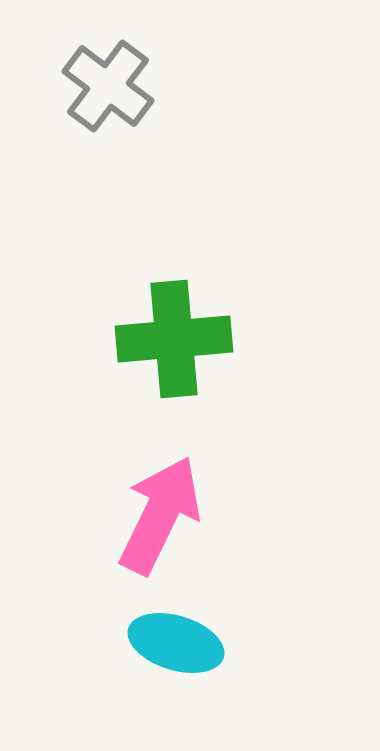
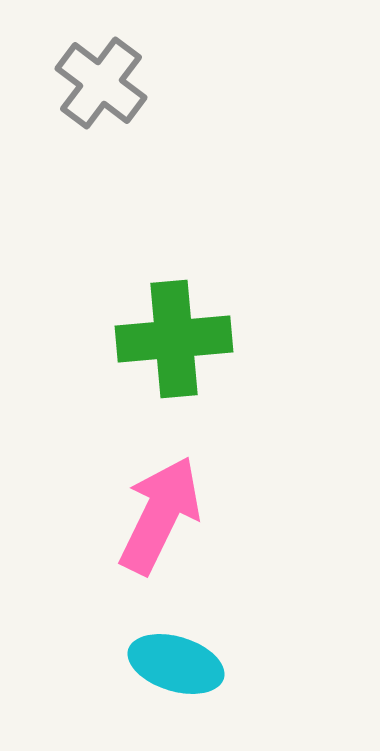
gray cross: moved 7 px left, 3 px up
cyan ellipse: moved 21 px down
